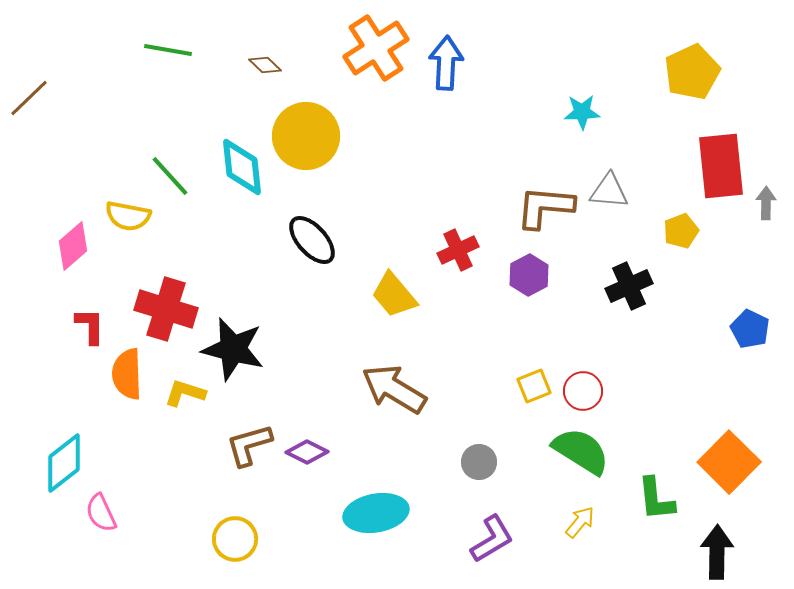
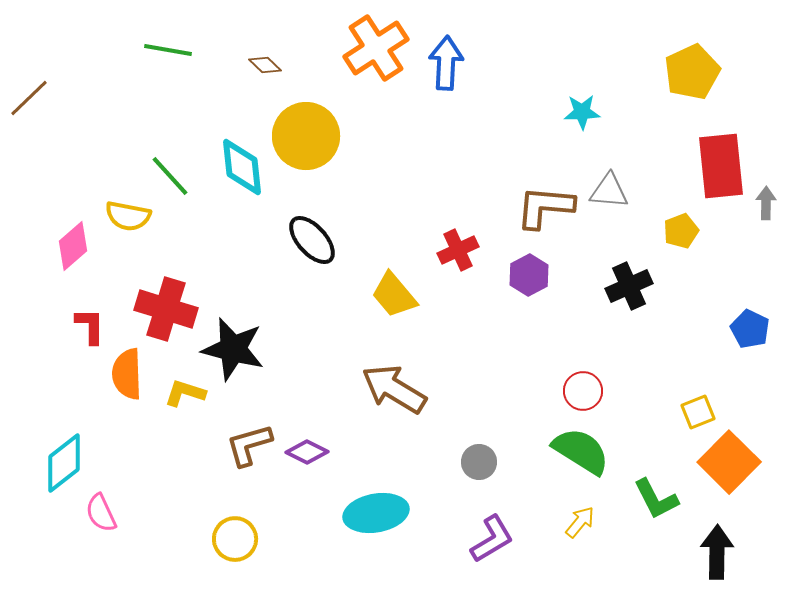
yellow square at (534, 386): moved 164 px right, 26 px down
green L-shape at (656, 499): rotated 21 degrees counterclockwise
